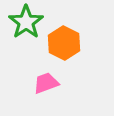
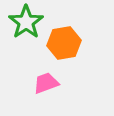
orange hexagon: rotated 24 degrees clockwise
